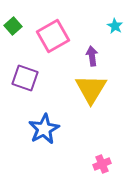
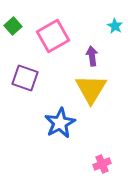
blue star: moved 16 px right, 6 px up
